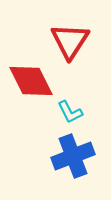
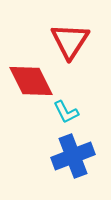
cyan L-shape: moved 4 px left
